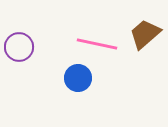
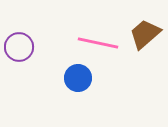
pink line: moved 1 px right, 1 px up
